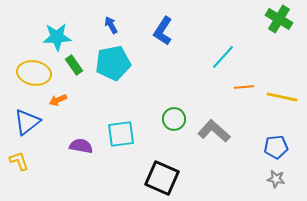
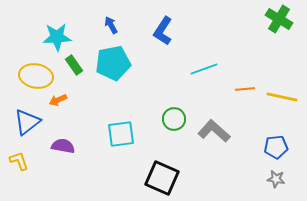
cyan line: moved 19 px left, 12 px down; rotated 28 degrees clockwise
yellow ellipse: moved 2 px right, 3 px down
orange line: moved 1 px right, 2 px down
purple semicircle: moved 18 px left
